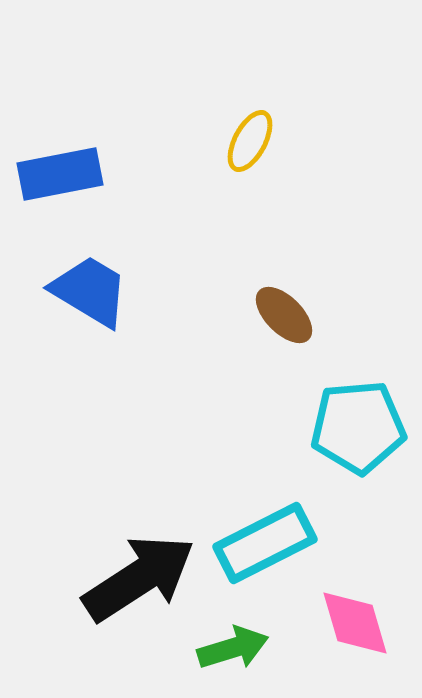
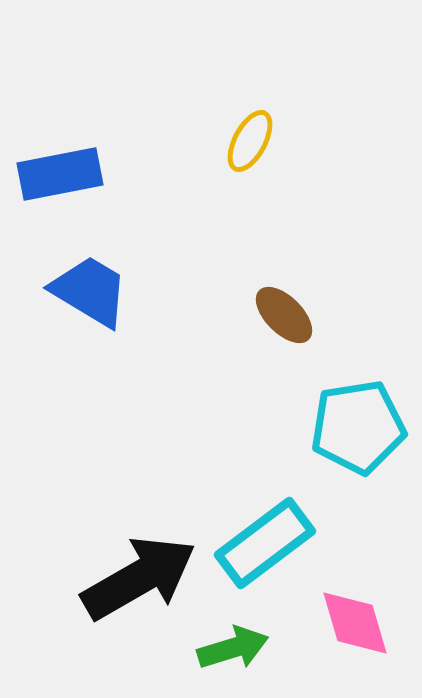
cyan pentagon: rotated 4 degrees counterclockwise
cyan rectangle: rotated 10 degrees counterclockwise
black arrow: rotated 3 degrees clockwise
